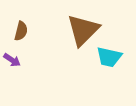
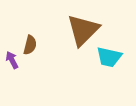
brown semicircle: moved 9 px right, 14 px down
purple arrow: rotated 150 degrees counterclockwise
